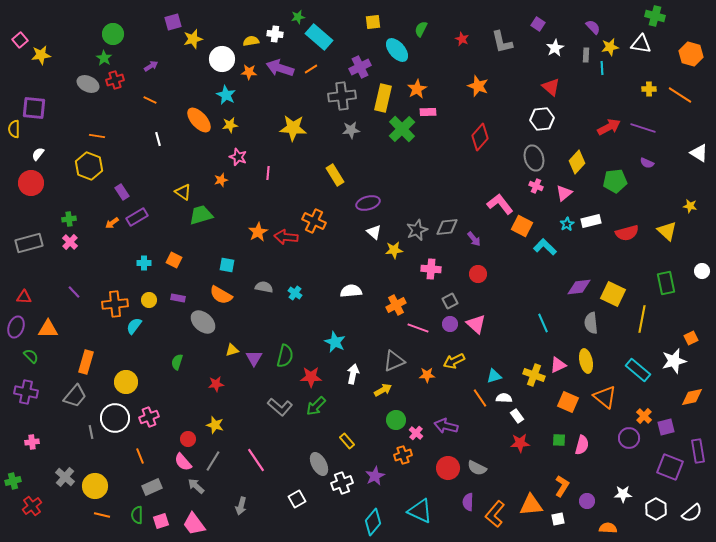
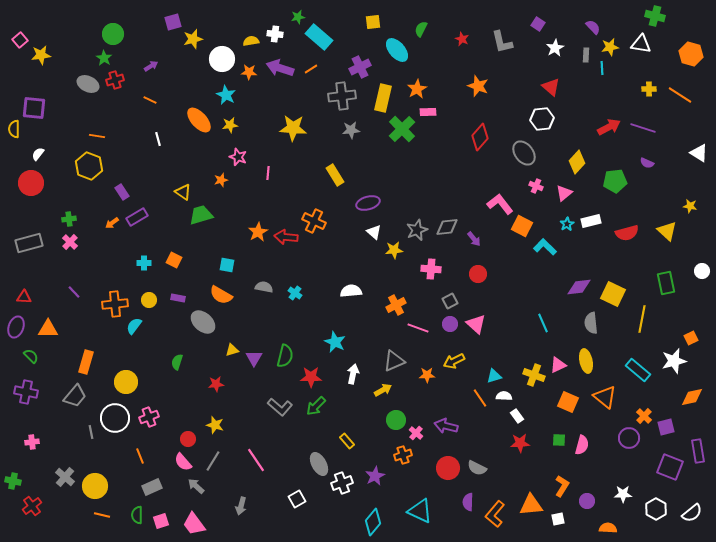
gray ellipse at (534, 158): moved 10 px left, 5 px up; rotated 20 degrees counterclockwise
white semicircle at (504, 398): moved 2 px up
green cross at (13, 481): rotated 28 degrees clockwise
